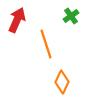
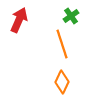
red arrow: moved 2 px right
orange line: moved 16 px right
